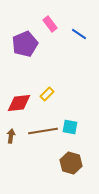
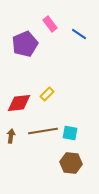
cyan square: moved 6 px down
brown hexagon: rotated 10 degrees counterclockwise
